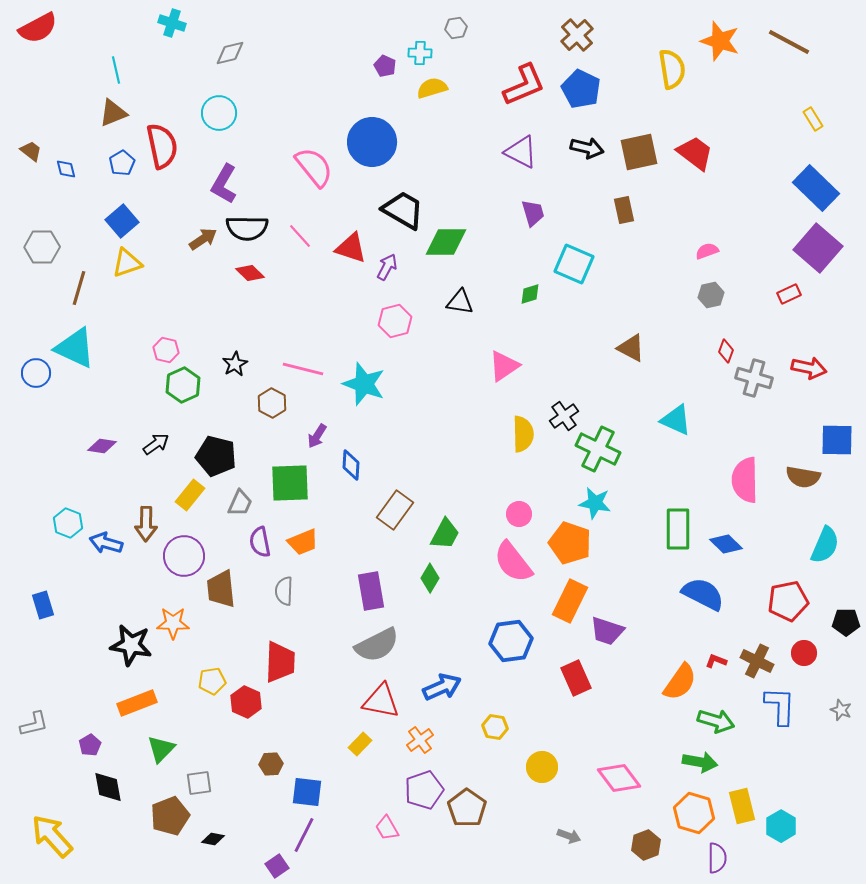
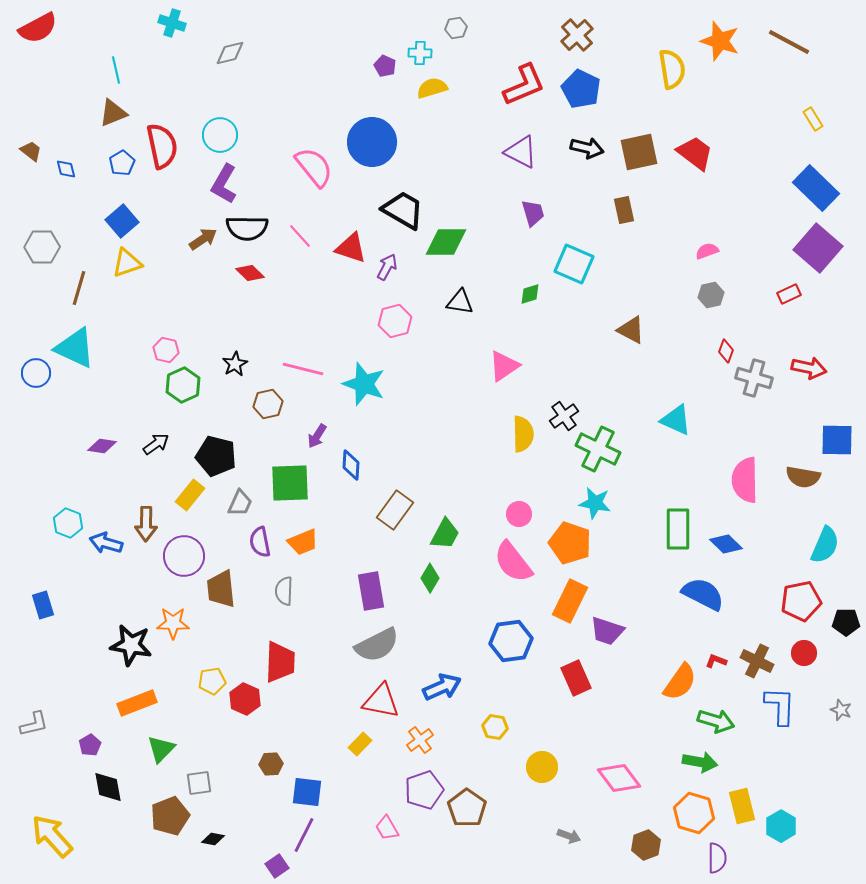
cyan circle at (219, 113): moved 1 px right, 22 px down
brown triangle at (631, 348): moved 18 px up
brown hexagon at (272, 403): moved 4 px left, 1 px down; rotated 20 degrees clockwise
red pentagon at (788, 601): moved 13 px right
red hexagon at (246, 702): moved 1 px left, 3 px up
